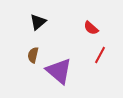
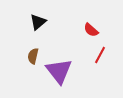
red semicircle: moved 2 px down
brown semicircle: moved 1 px down
purple triangle: rotated 12 degrees clockwise
